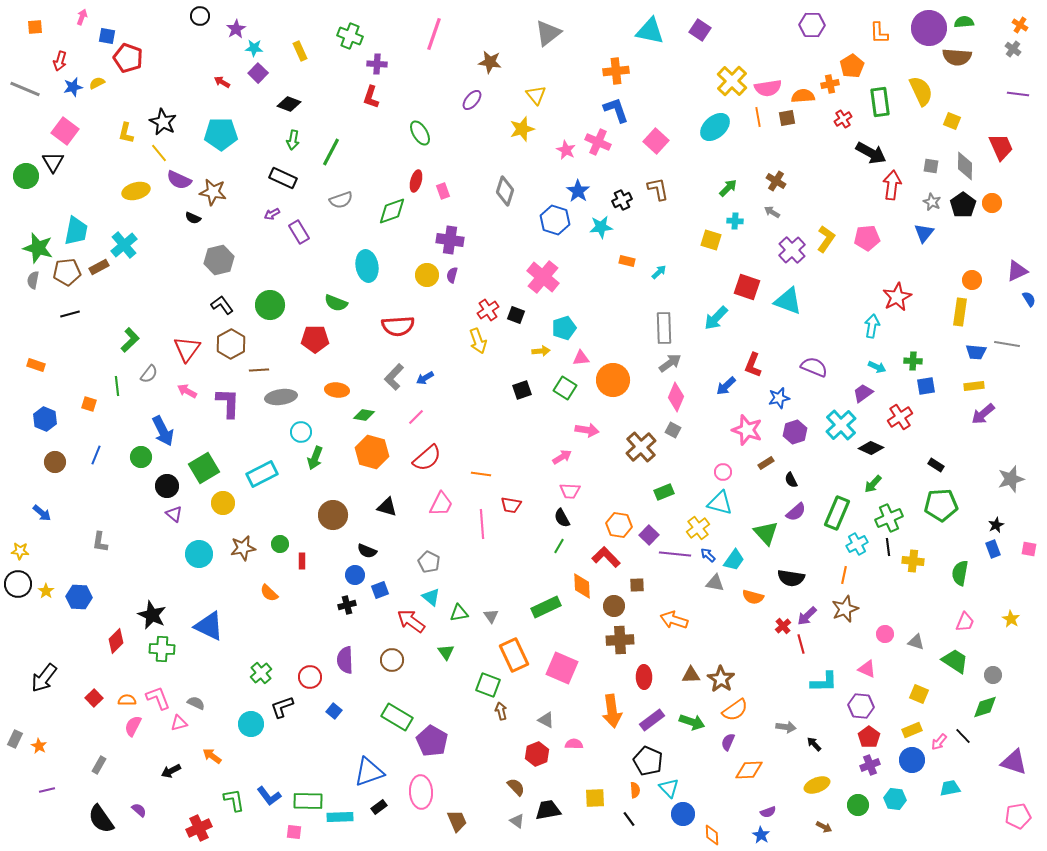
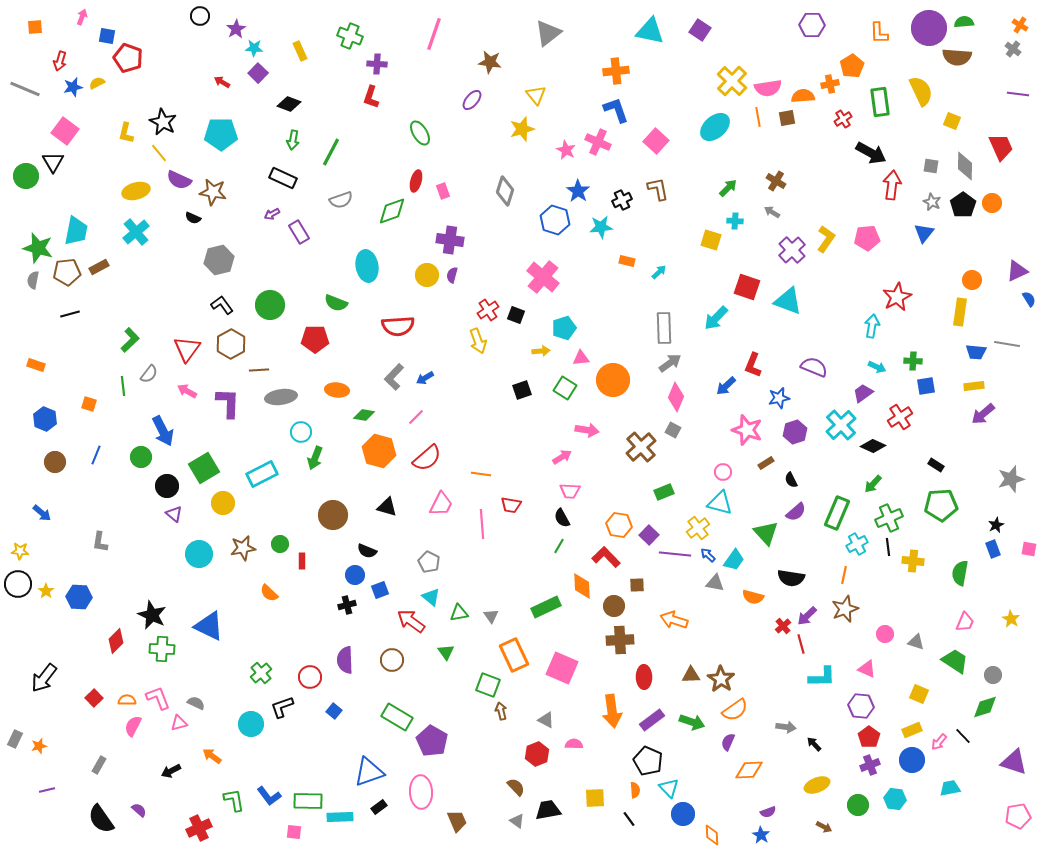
cyan cross at (124, 245): moved 12 px right, 13 px up
green line at (117, 386): moved 6 px right
black diamond at (871, 448): moved 2 px right, 2 px up
orange hexagon at (372, 452): moved 7 px right, 1 px up
cyan L-shape at (824, 682): moved 2 px left, 5 px up
orange star at (39, 746): rotated 28 degrees clockwise
